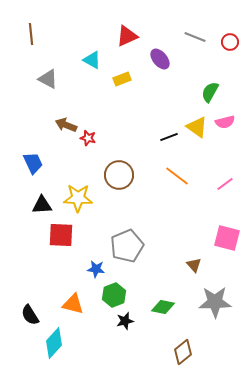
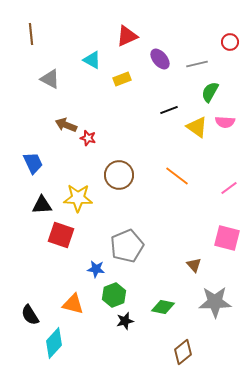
gray line: moved 2 px right, 27 px down; rotated 35 degrees counterclockwise
gray triangle: moved 2 px right
pink semicircle: rotated 18 degrees clockwise
black line: moved 27 px up
pink line: moved 4 px right, 4 px down
red square: rotated 16 degrees clockwise
